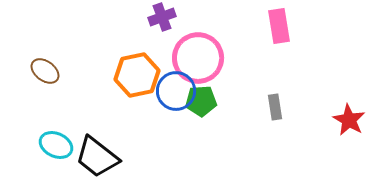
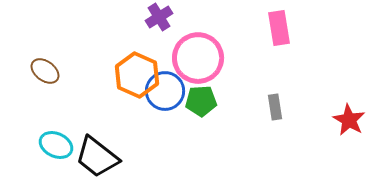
purple cross: moved 3 px left; rotated 12 degrees counterclockwise
pink rectangle: moved 2 px down
orange hexagon: rotated 24 degrees counterclockwise
blue circle: moved 11 px left
